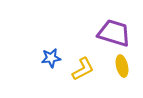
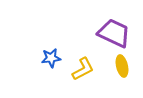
purple trapezoid: rotated 8 degrees clockwise
